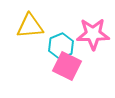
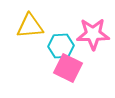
cyan hexagon: rotated 20 degrees clockwise
pink square: moved 1 px right, 2 px down
